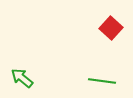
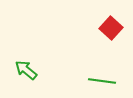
green arrow: moved 4 px right, 8 px up
